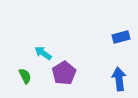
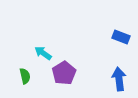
blue rectangle: rotated 36 degrees clockwise
green semicircle: rotated 14 degrees clockwise
